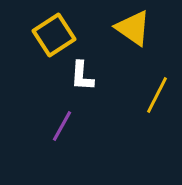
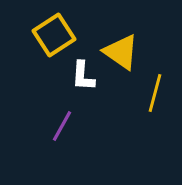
yellow triangle: moved 12 px left, 24 px down
white L-shape: moved 1 px right
yellow line: moved 2 px left, 2 px up; rotated 12 degrees counterclockwise
